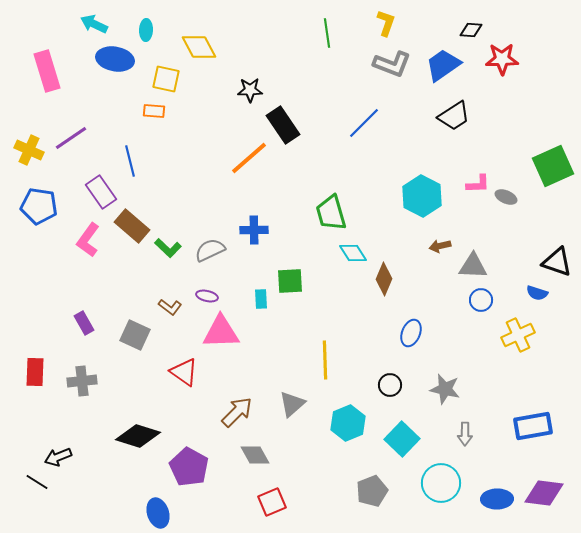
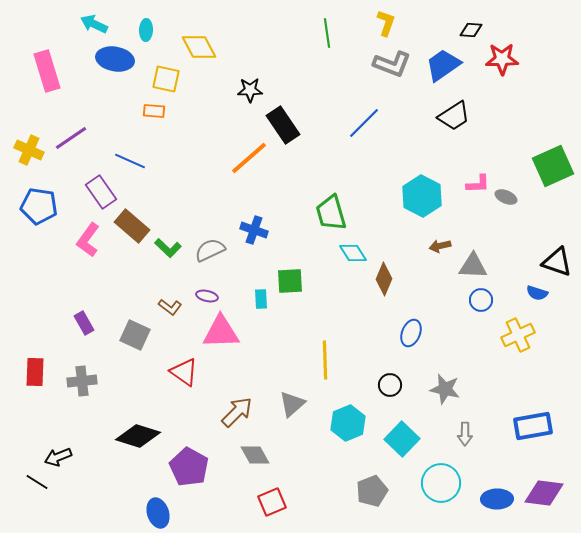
blue line at (130, 161): rotated 52 degrees counterclockwise
blue cross at (254, 230): rotated 20 degrees clockwise
